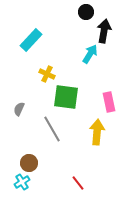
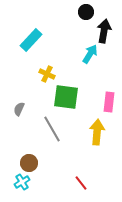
pink rectangle: rotated 18 degrees clockwise
red line: moved 3 px right
